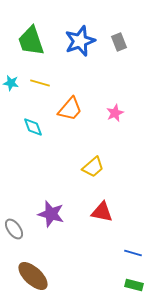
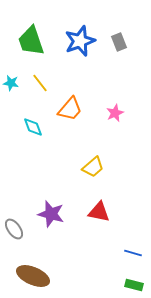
yellow line: rotated 36 degrees clockwise
red triangle: moved 3 px left
brown ellipse: rotated 20 degrees counterclockwise
